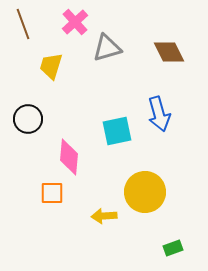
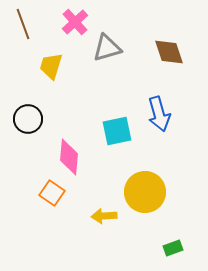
brown diamond: rotated 8 degrees clockwise
orange square: rotated 35 degrees clockwise
